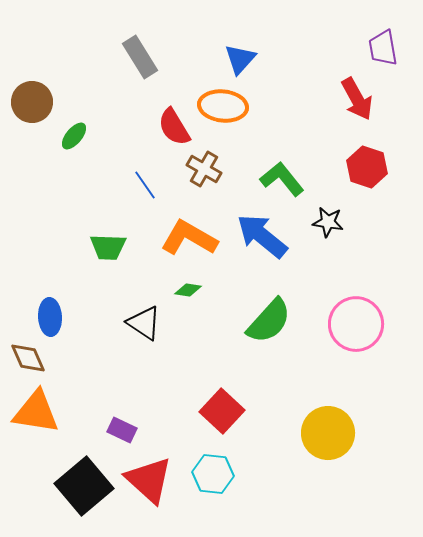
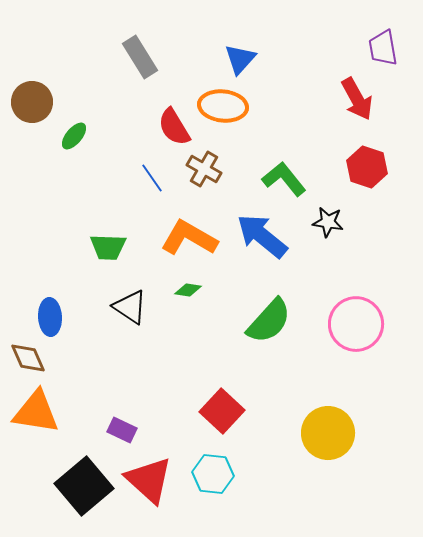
green L-shape: moved 2 px right
blue line: moved 7 px right, 7 px up
black triangle: moved 14 px left, 16 px up
